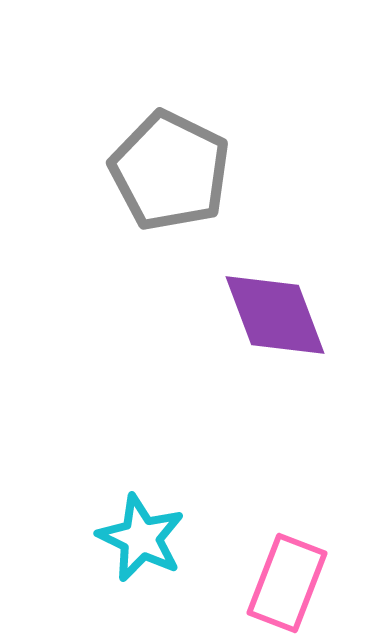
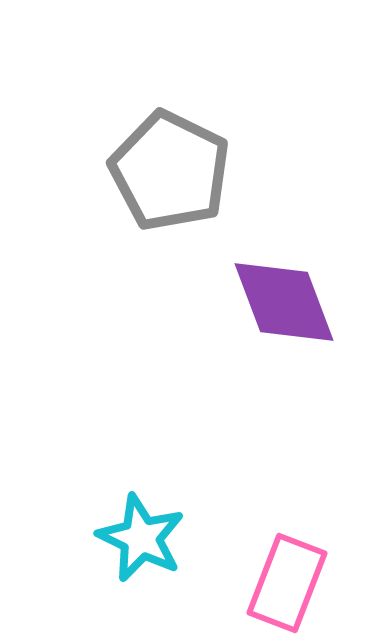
purple diamond: moved 9 px right, 13 px up
